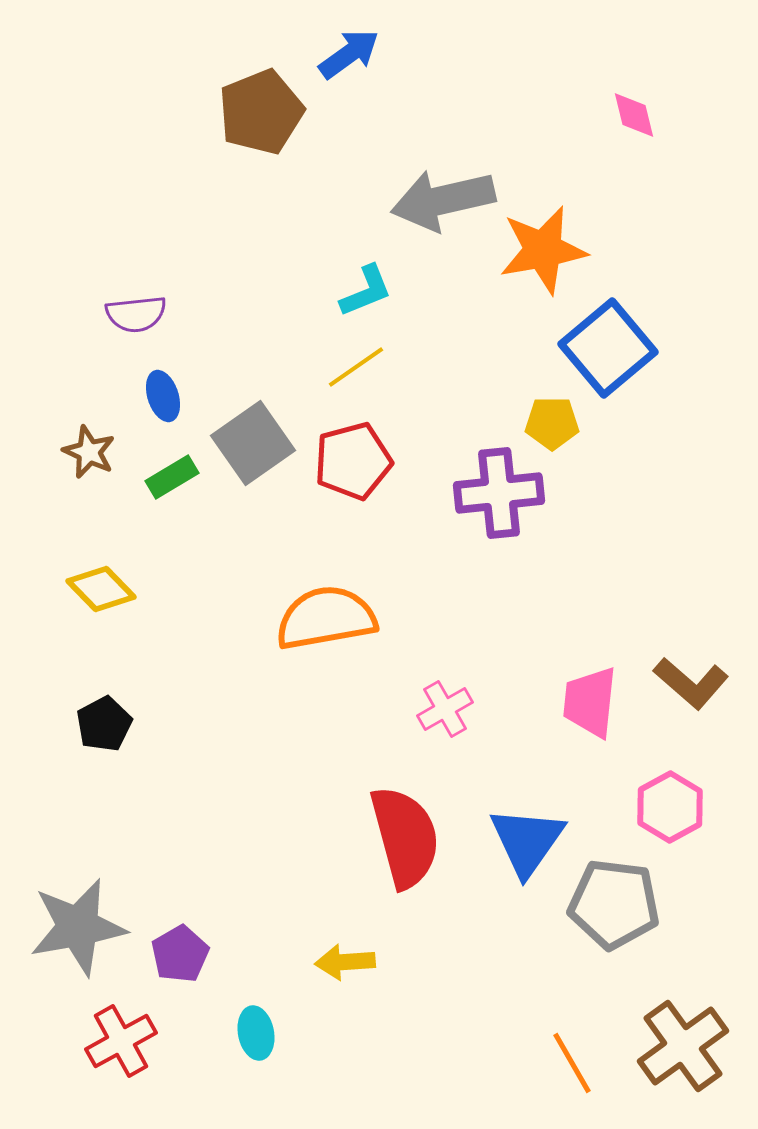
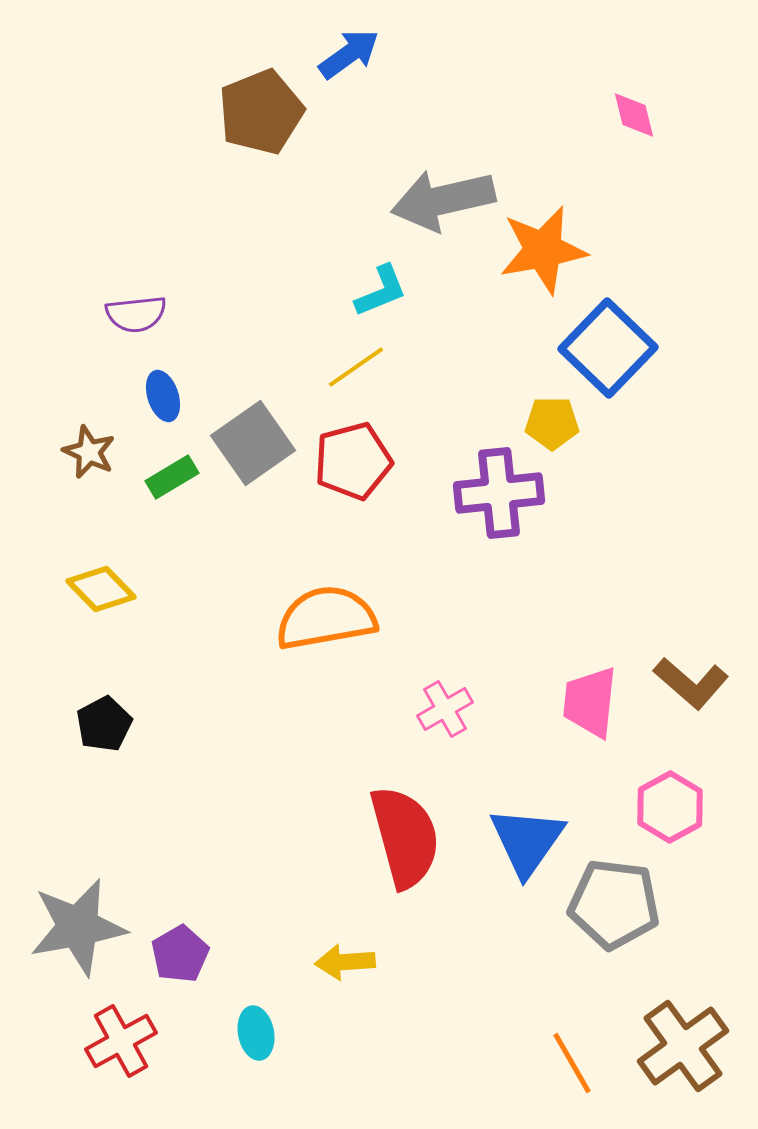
cyan L-shape: moved 15 px right
blue square: rotated 6 degrees counterclockwise
